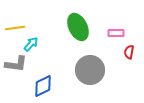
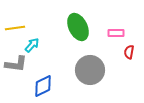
cyan arrow: moved 1 px right, 1 px down
